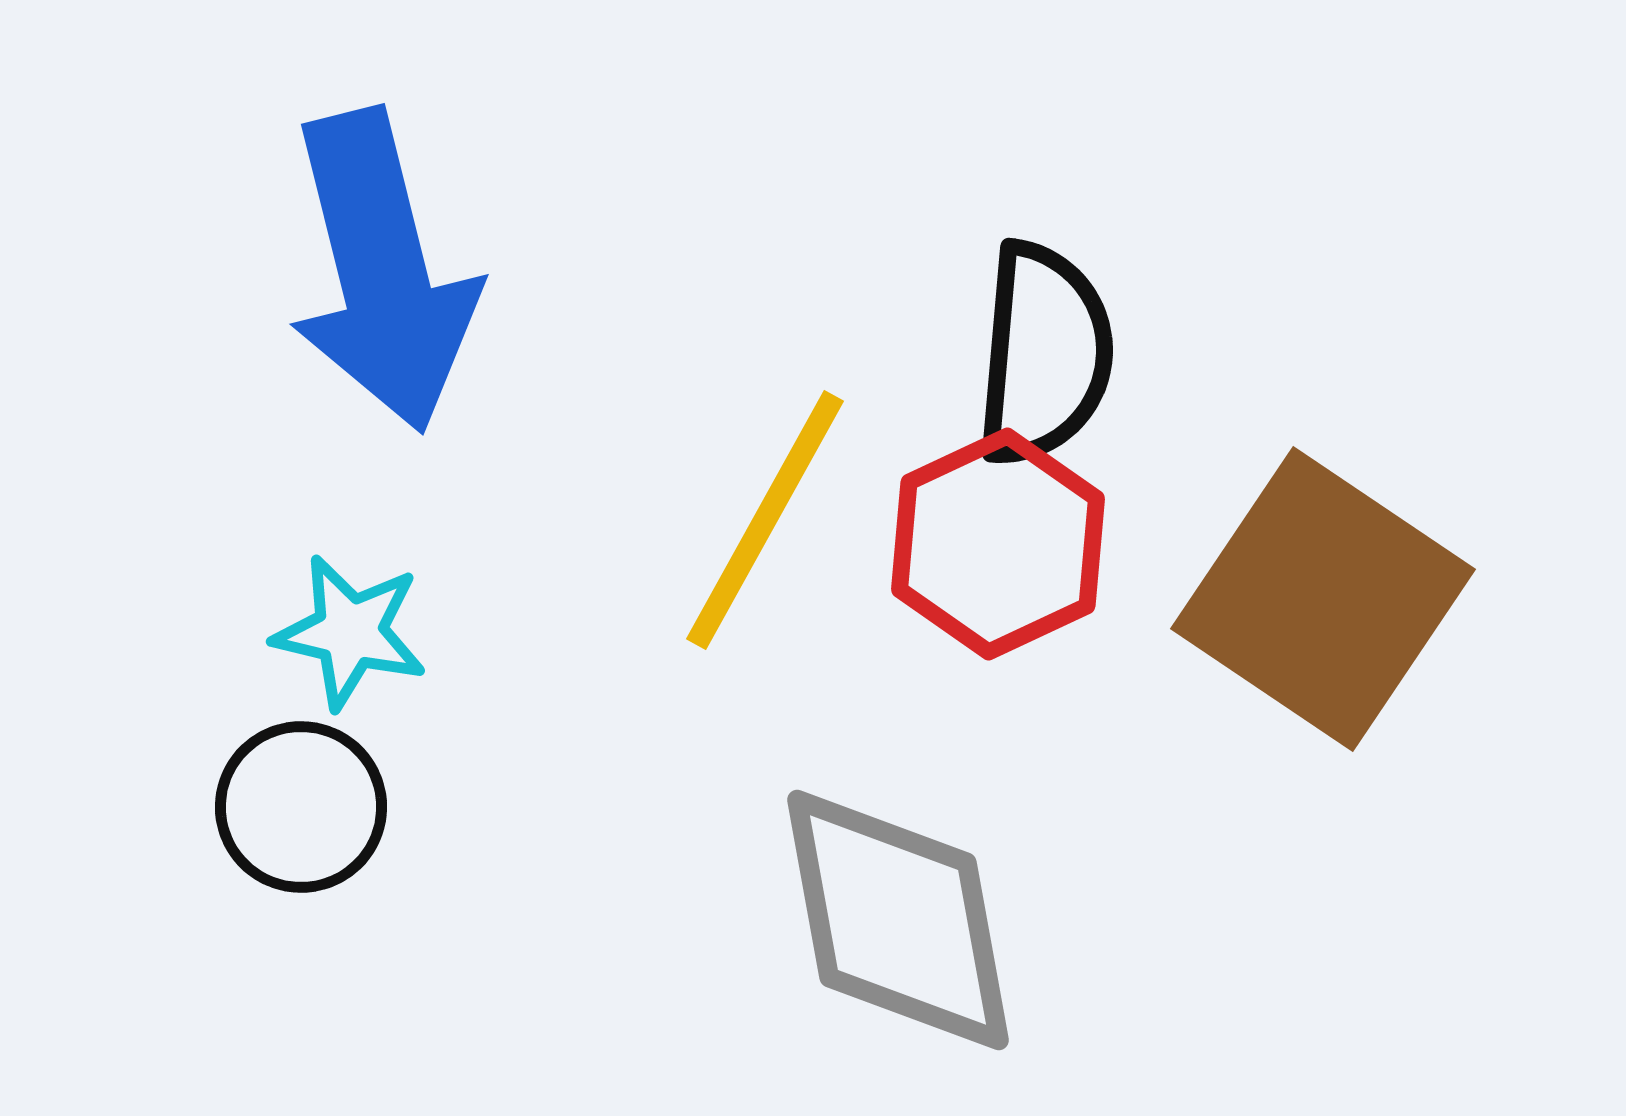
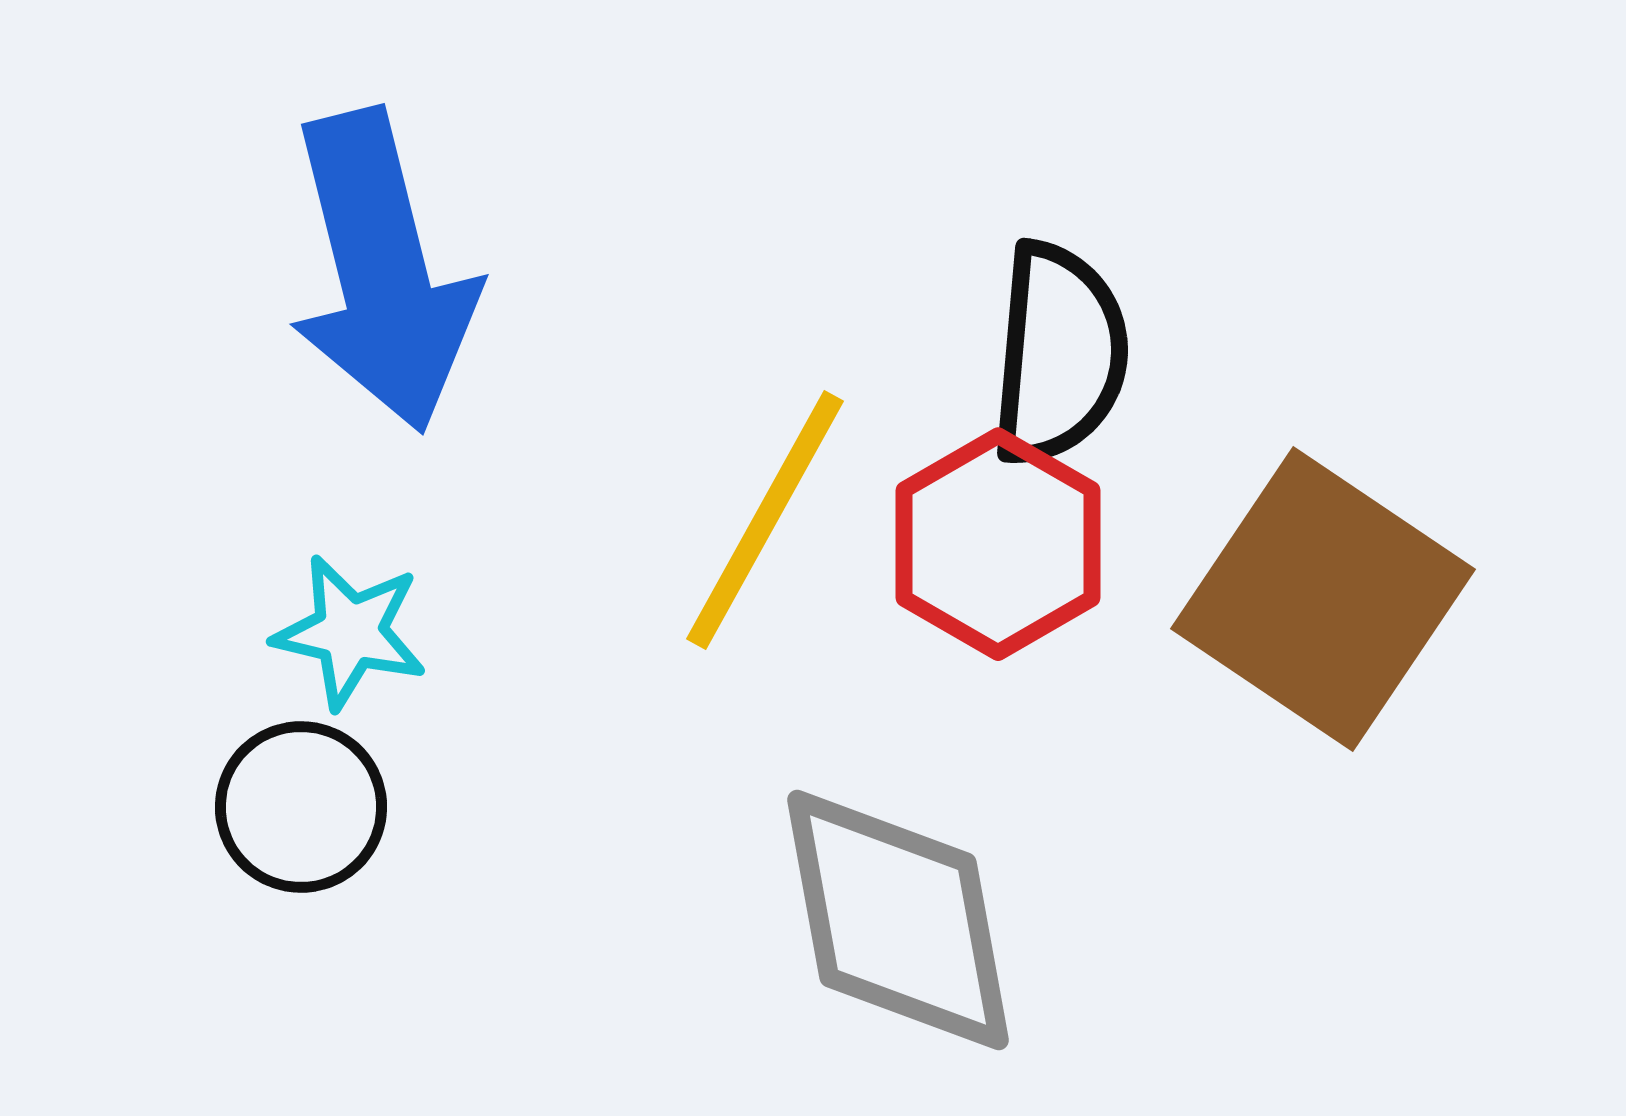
black semicircle: moved 15 px right
red hexagon: rotated 5 degrees counterclockwise
